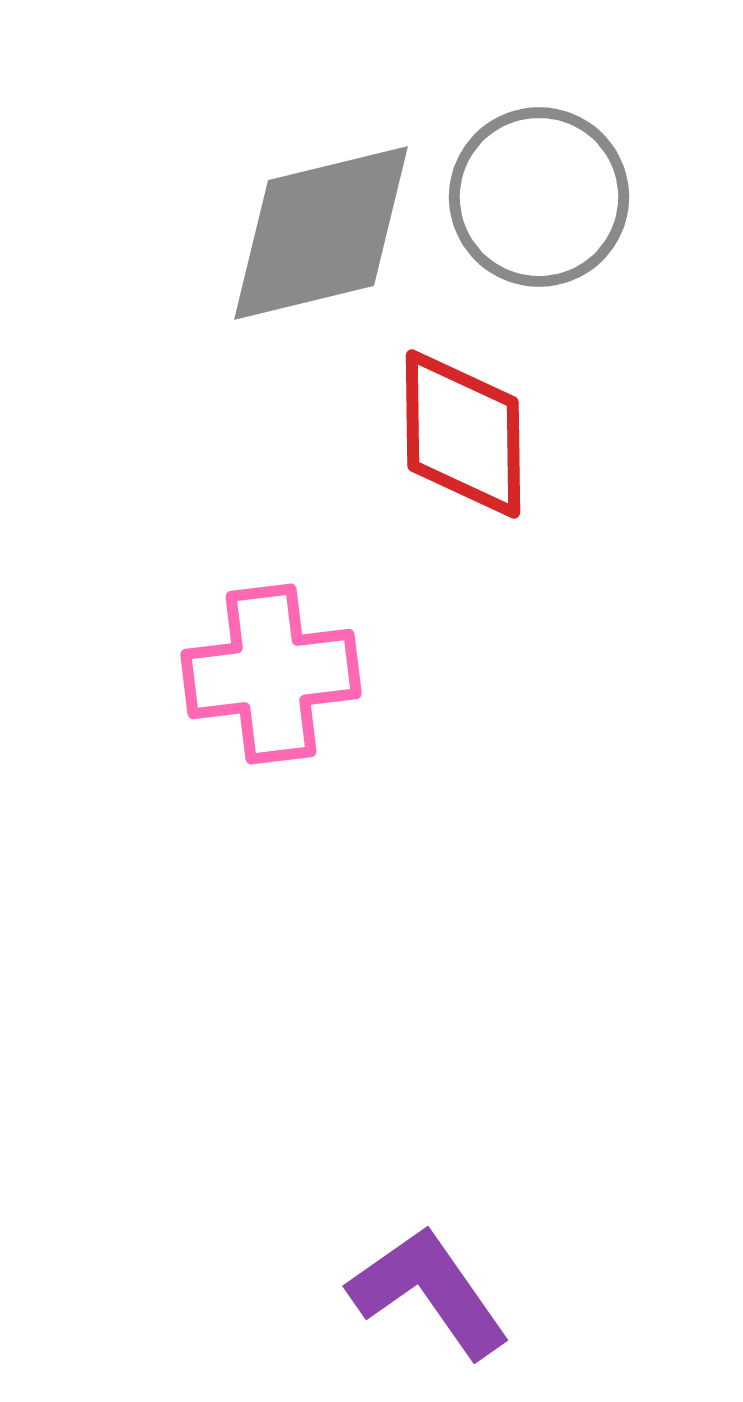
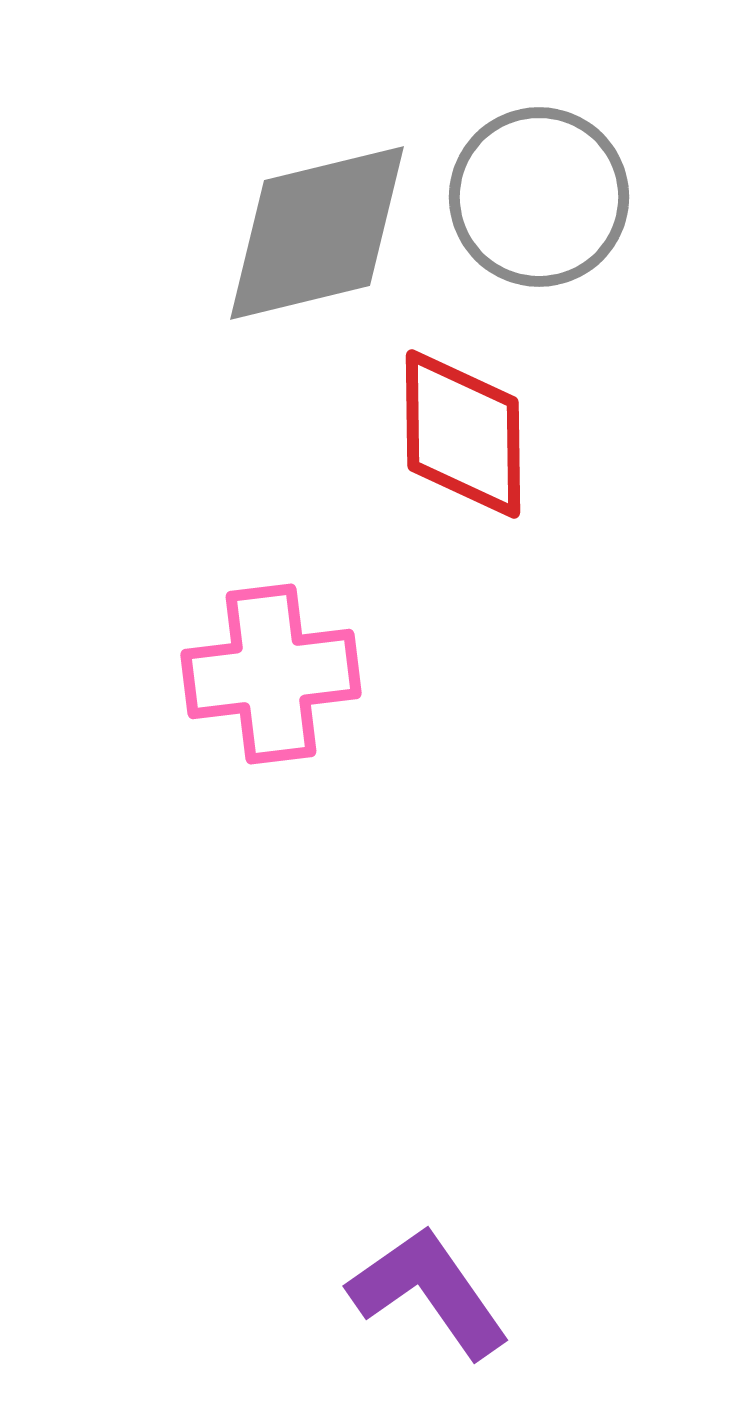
gray diamond: moved 4 px left
